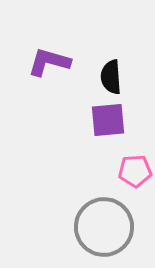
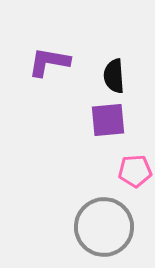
purple L-shape: rotated 6 degrees counterclockwise
black semicircle: moved 3 px right, 1 px up
